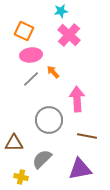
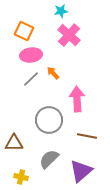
orange arrow: moved 1 px down
gray semicircle: moved 7 px right
purple triangle: moved 1 px right, 2 px down; rotated 30 degrees counterclockwise
